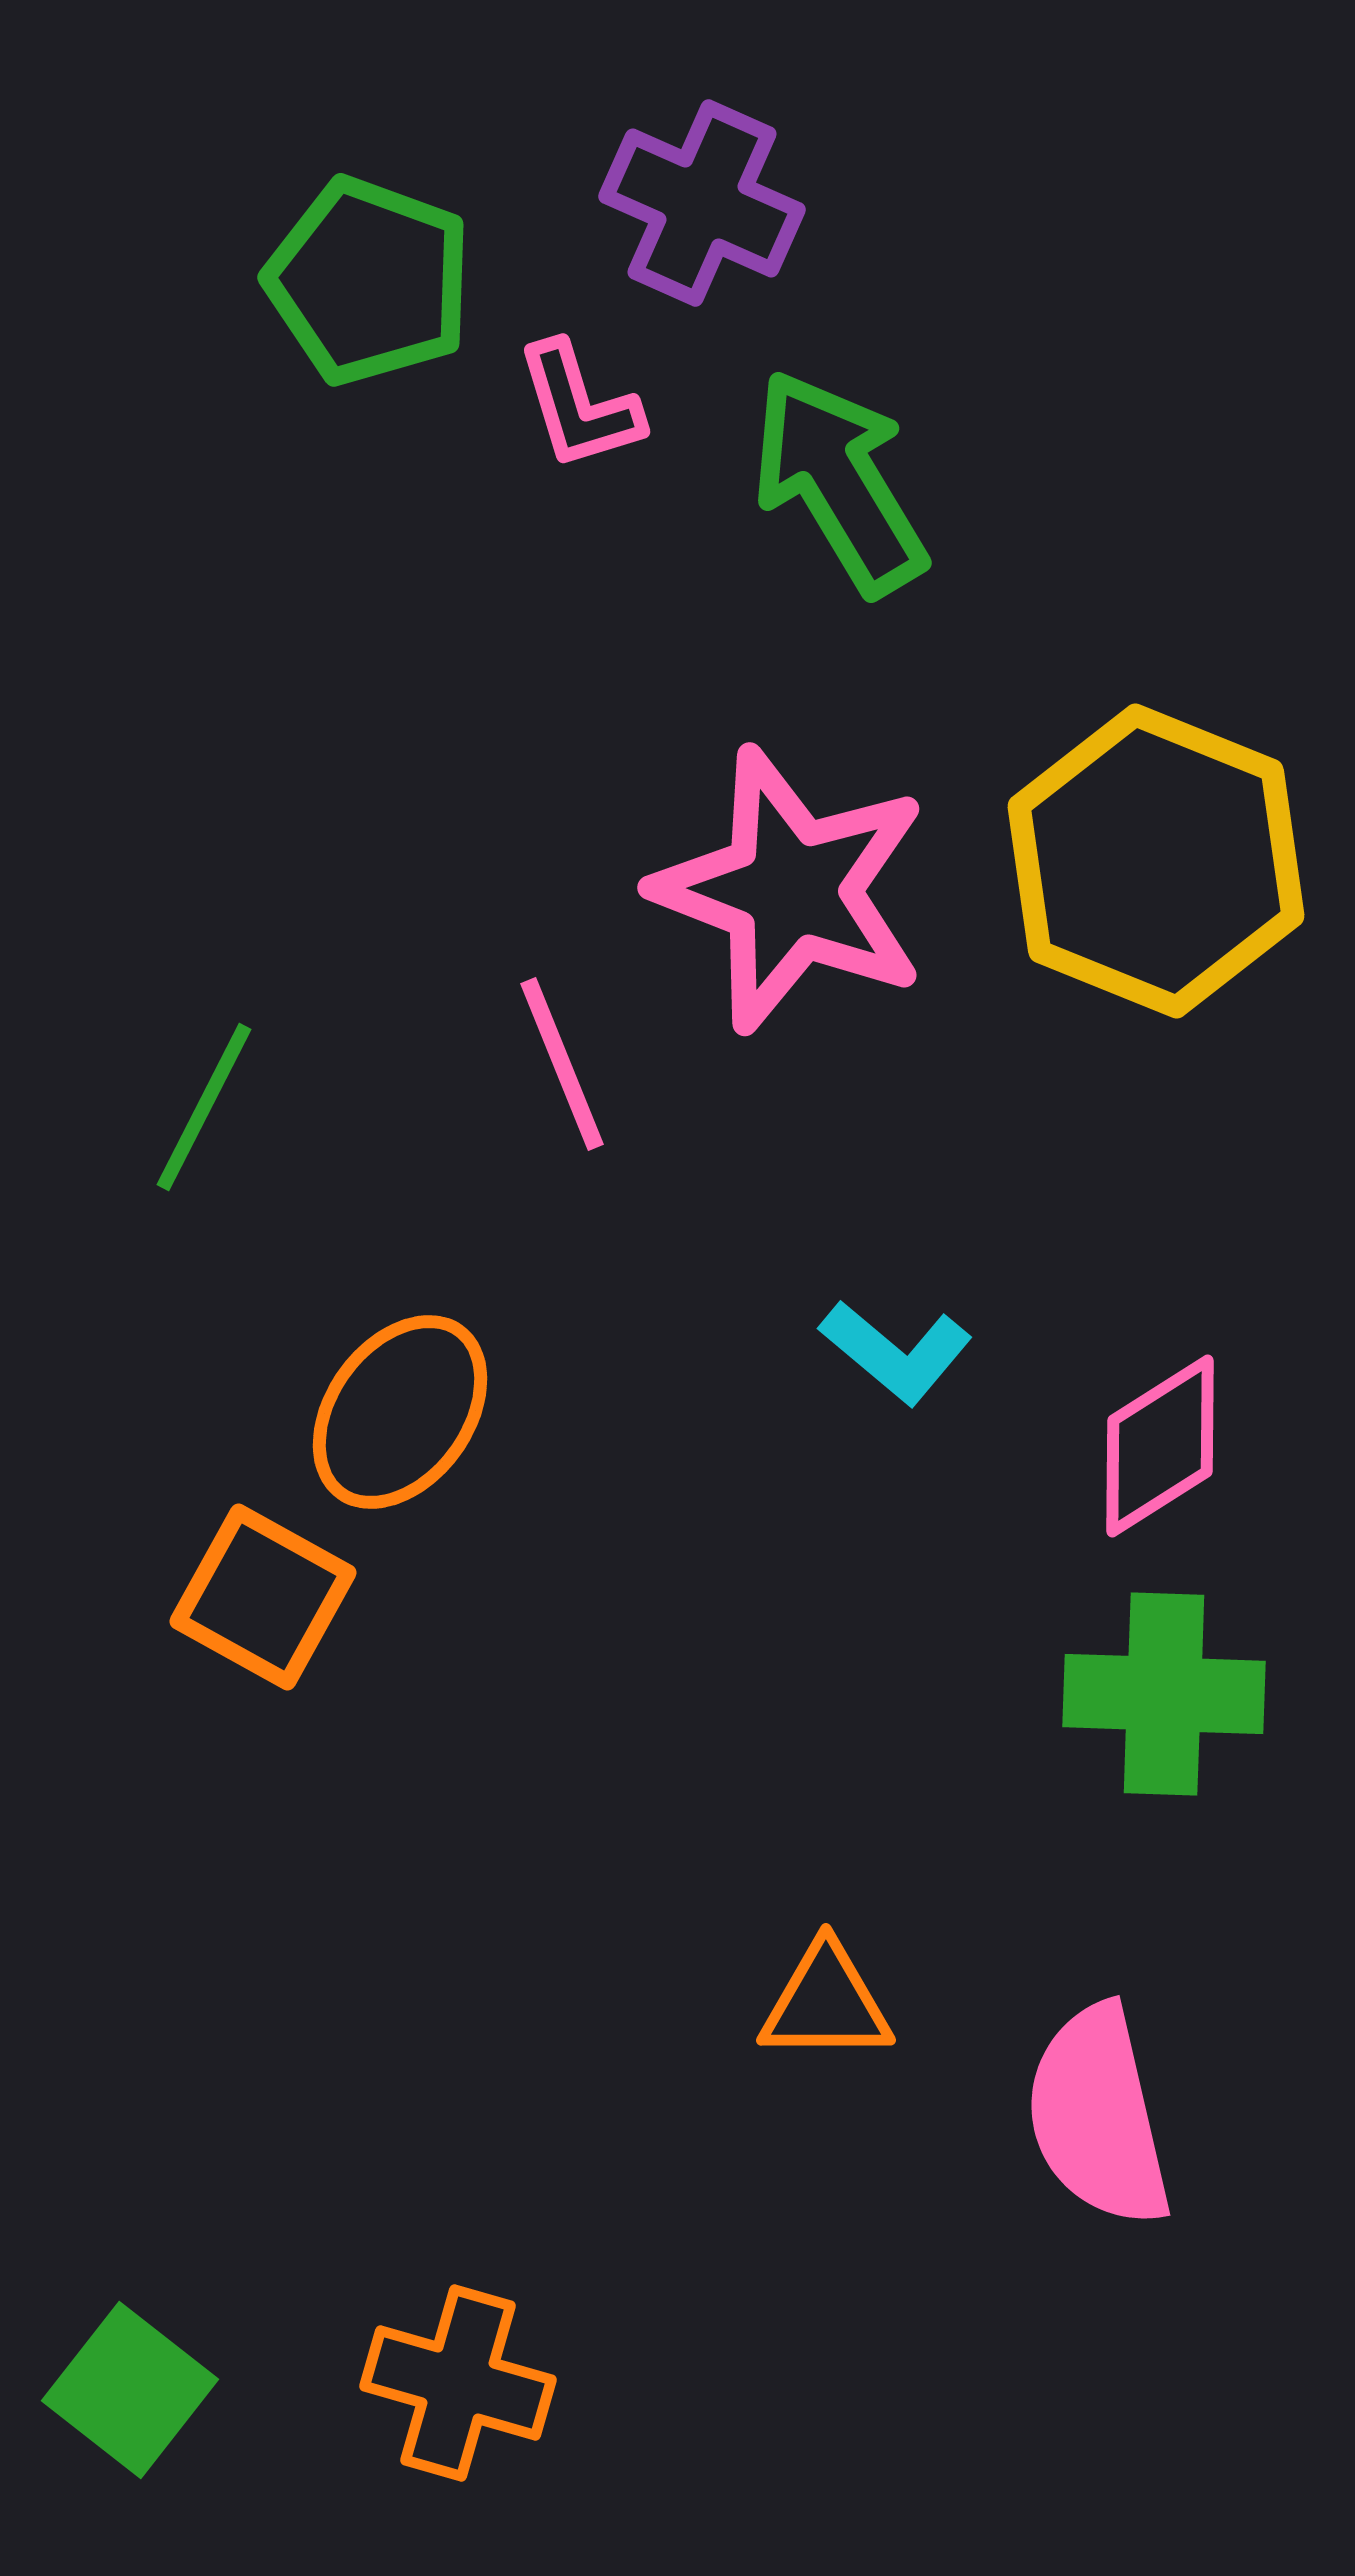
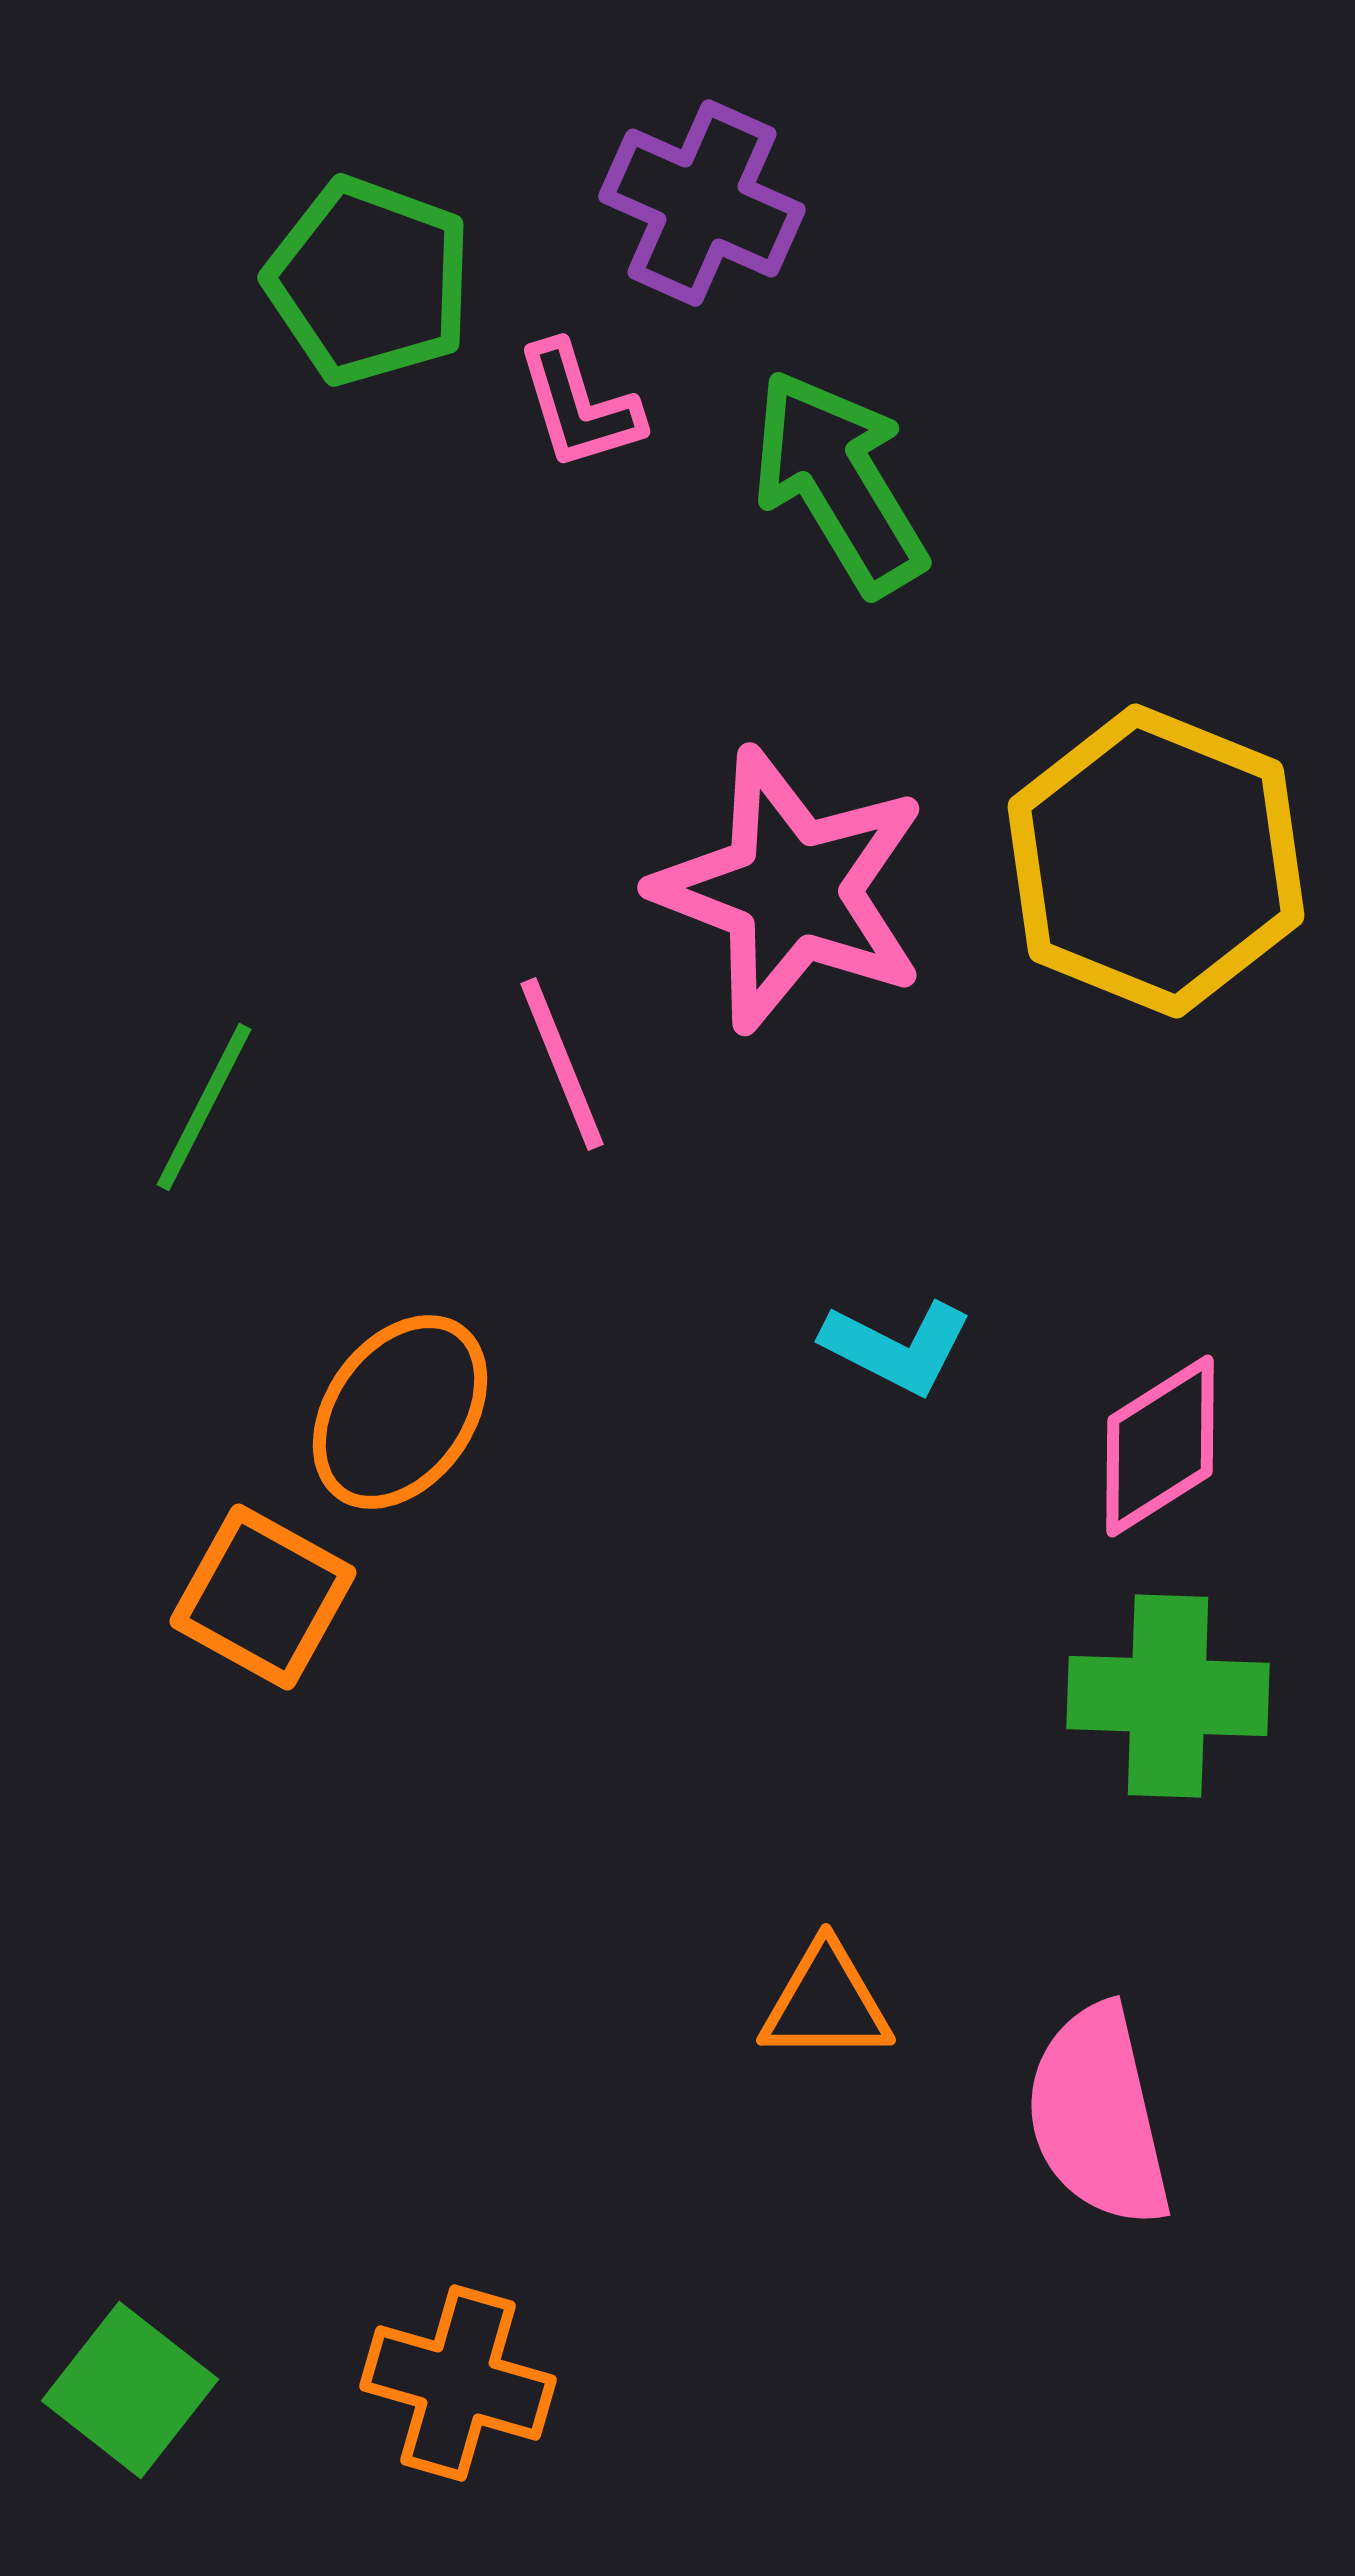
cyan L-shape: moved 1 px right, 5 px up; rotated 13 degrees counterclockwise
green cross: moved 4 px right, 2 px down
